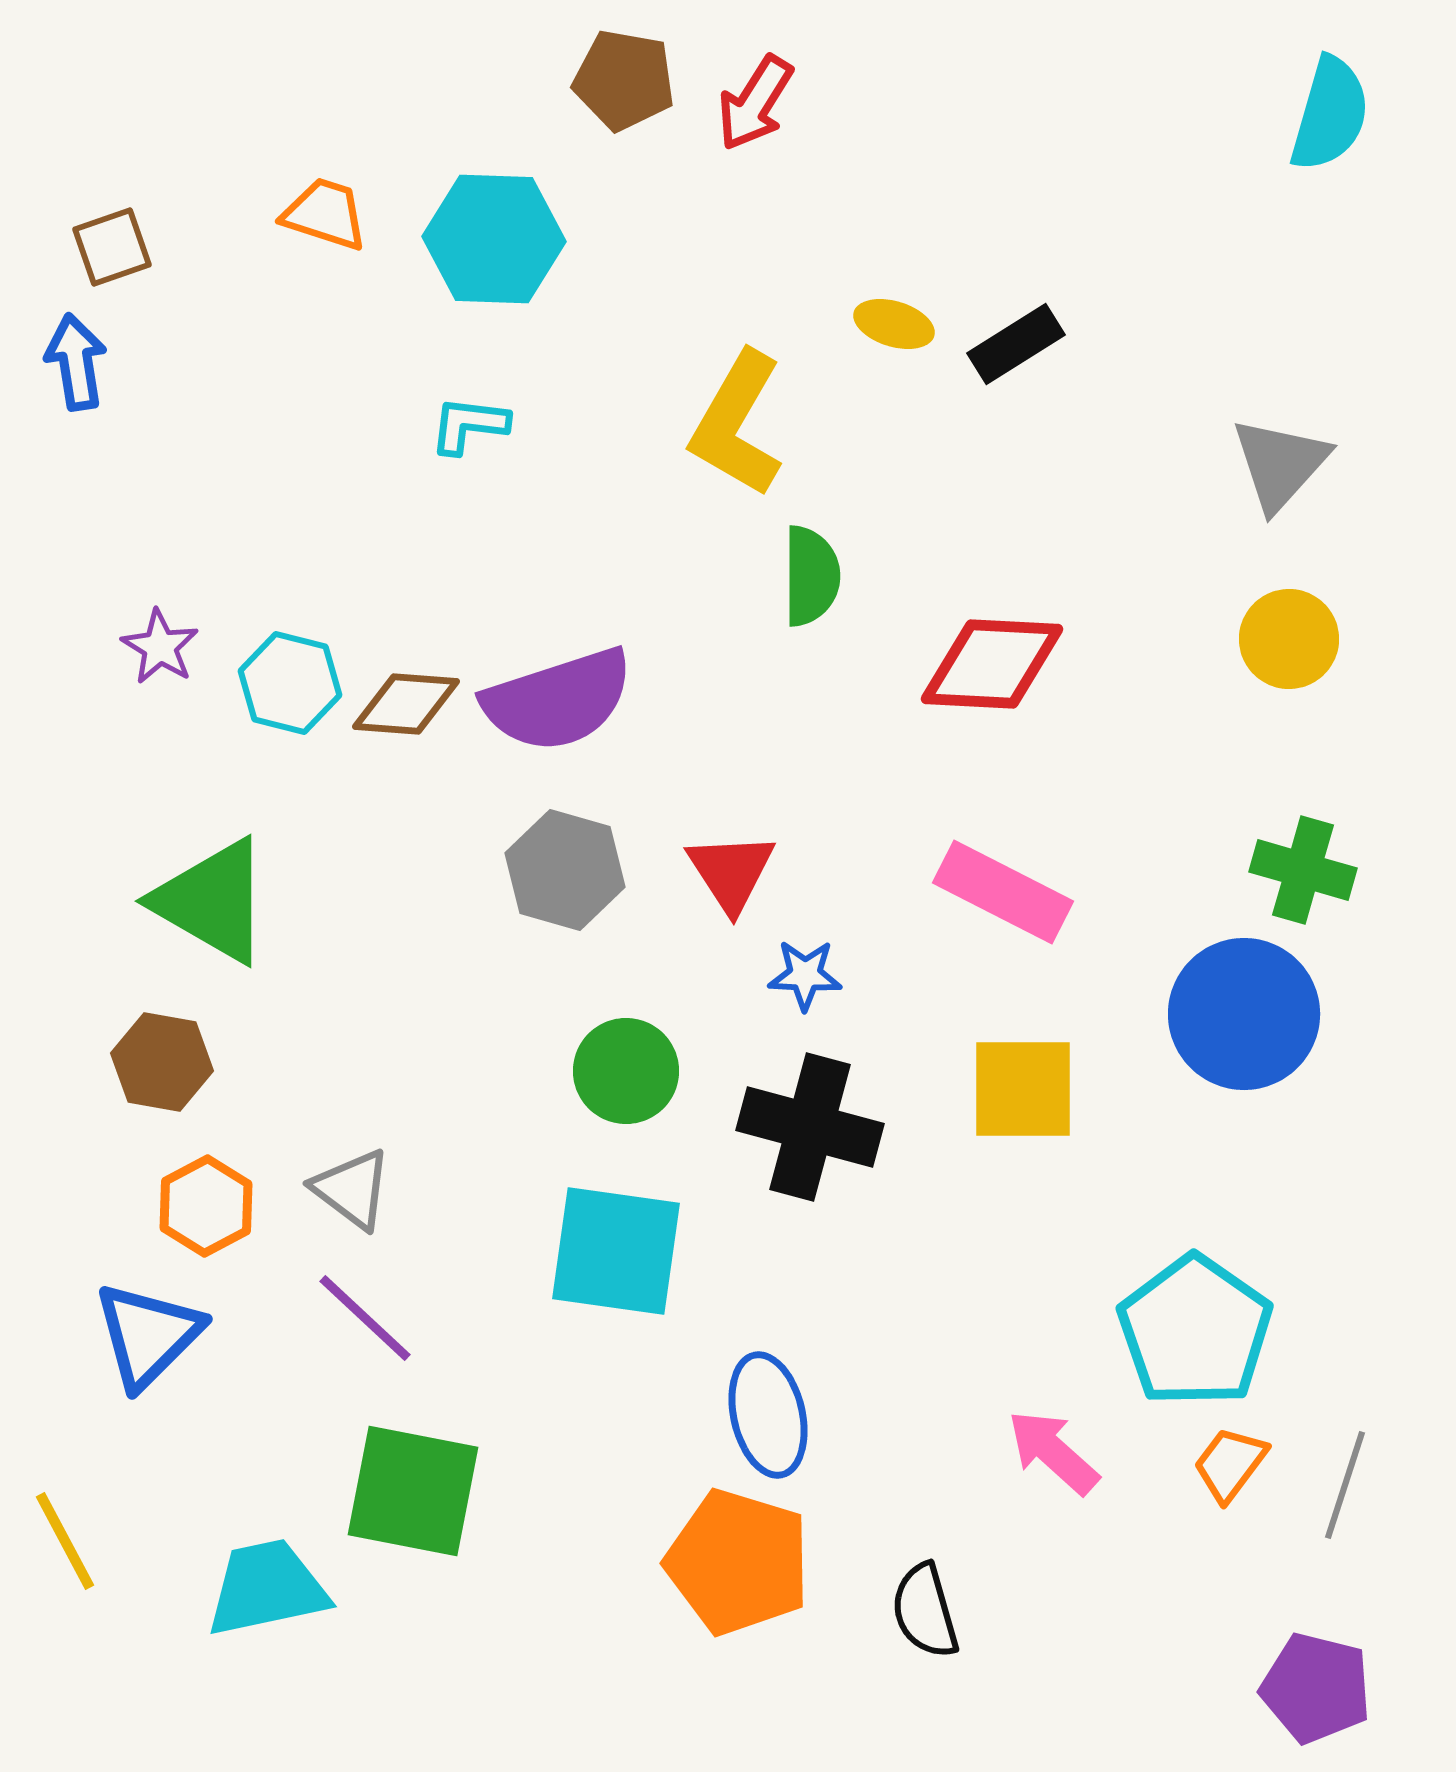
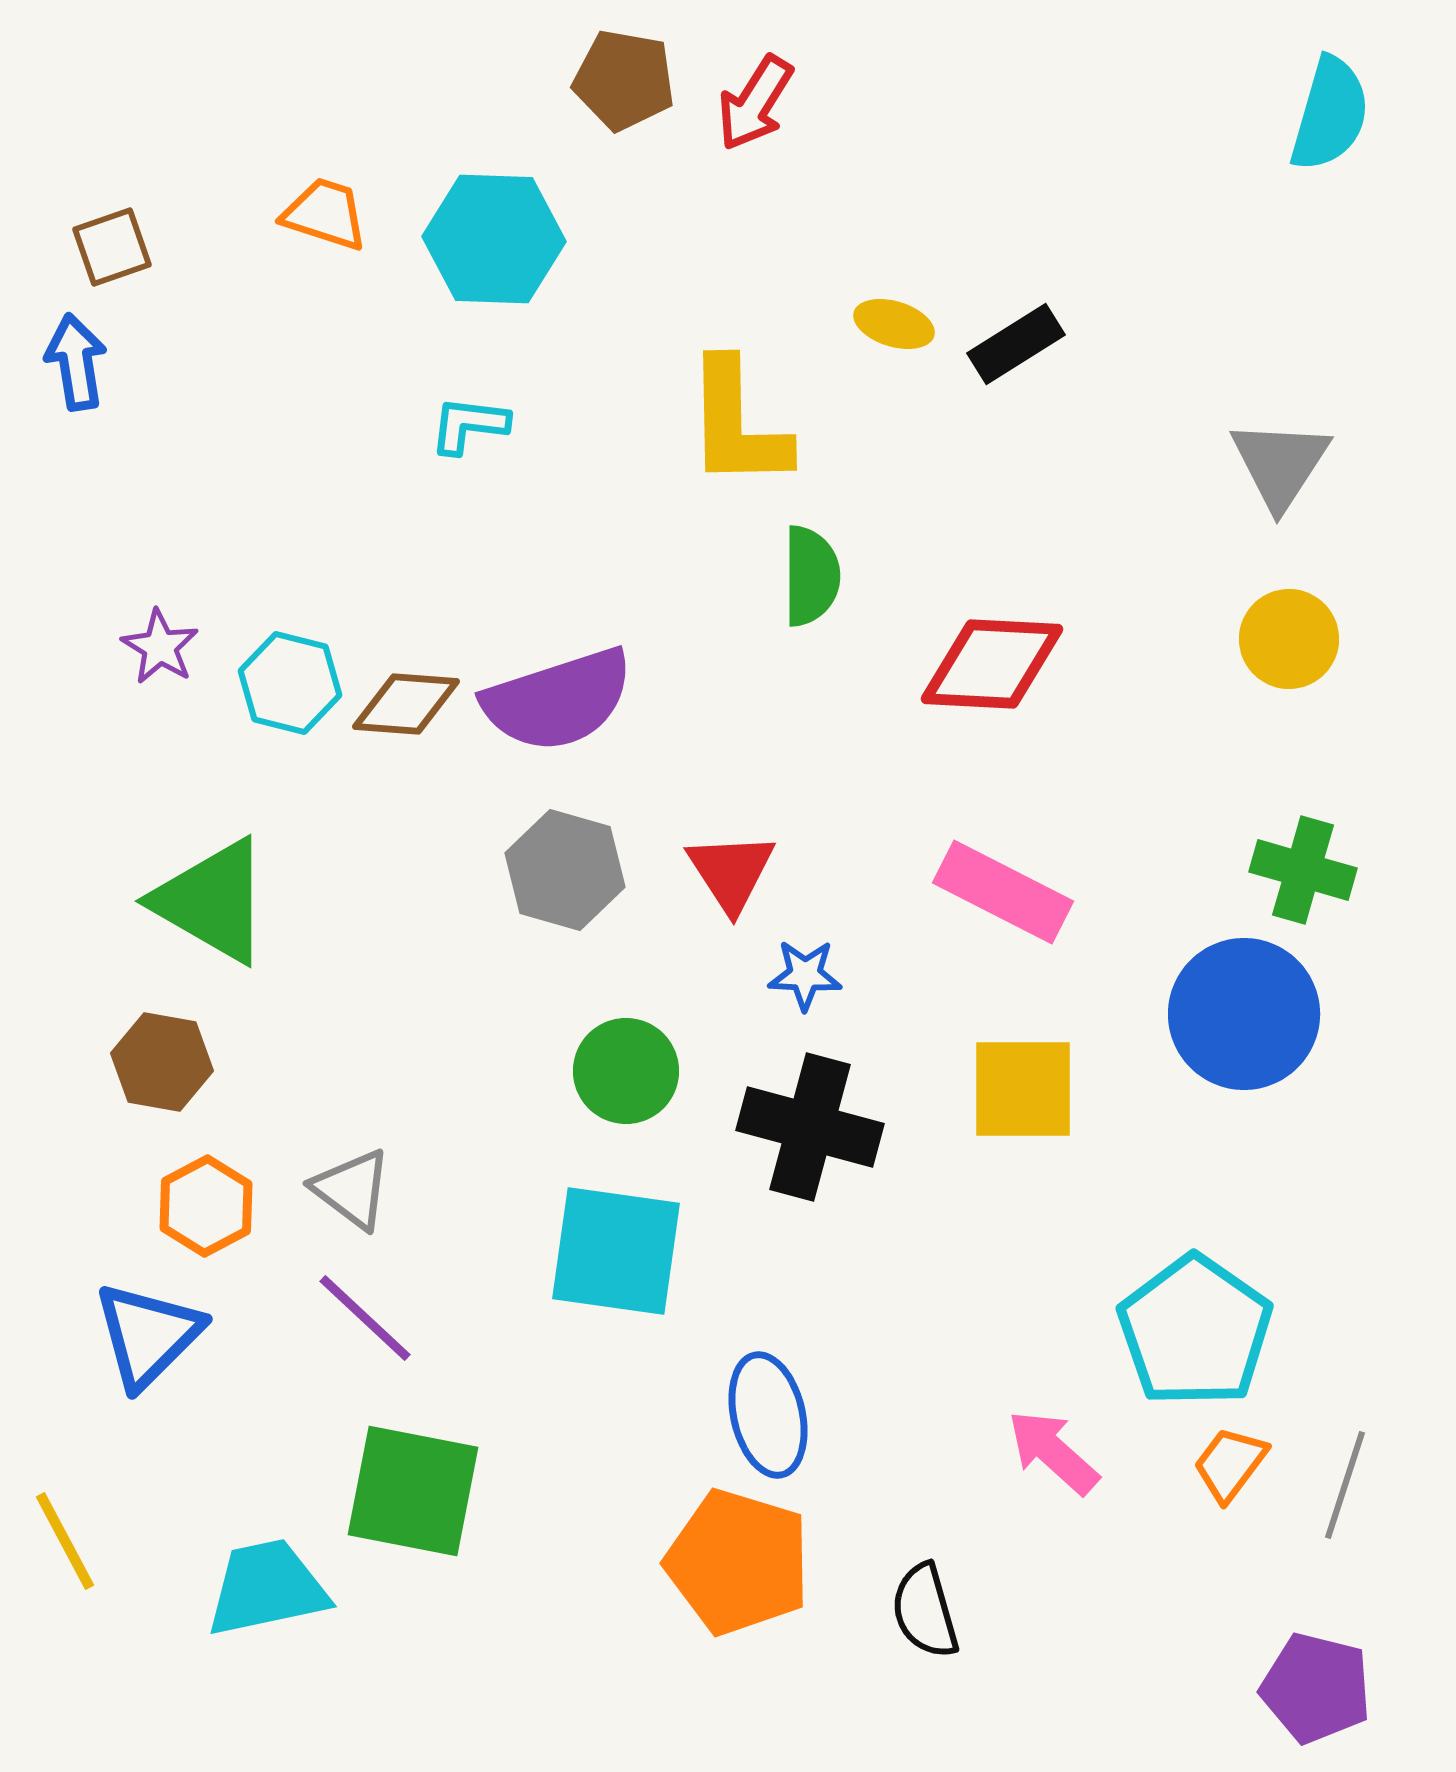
yellow L-shape at (737, 424): rotated 31 degrees counterclockwise
gray triangle at (1280, 464): rotated 9 degrees counterclockwise
